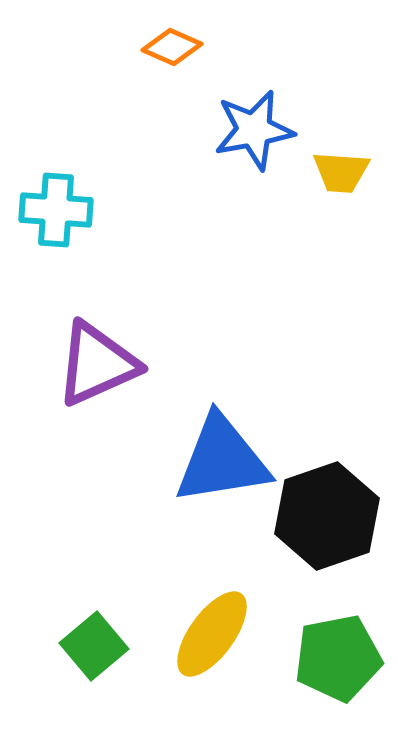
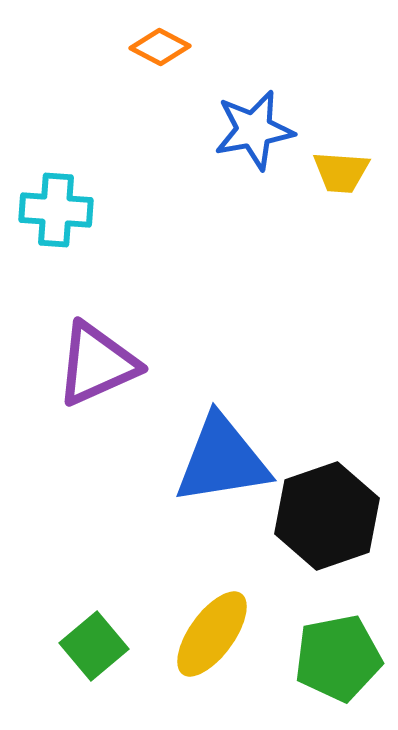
orange diamond: moved 12 px left; rotated 4 degrees clockwise
